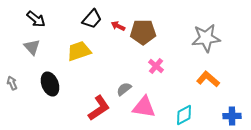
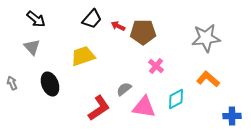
yellow trapezoid: moved 4 px right, 5 px down
cyan diamond: moved 8 px left, 16 px up
